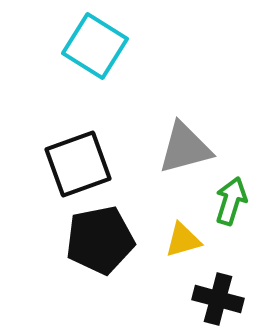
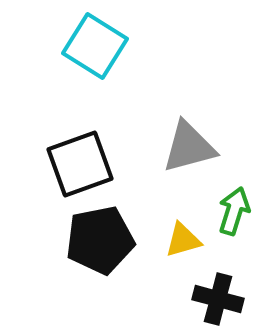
gray triangle: moved 4 px right, 1 px up
black square: moved 2 px right
green arrow: moved 3 px right, 10 px down
